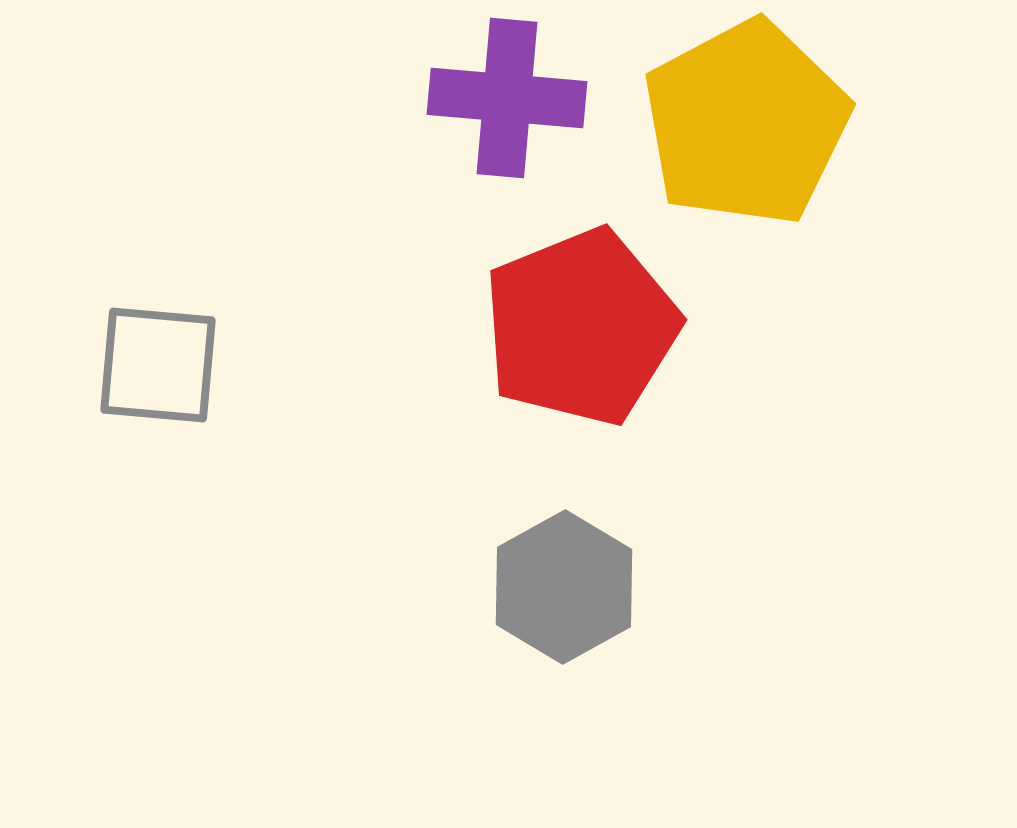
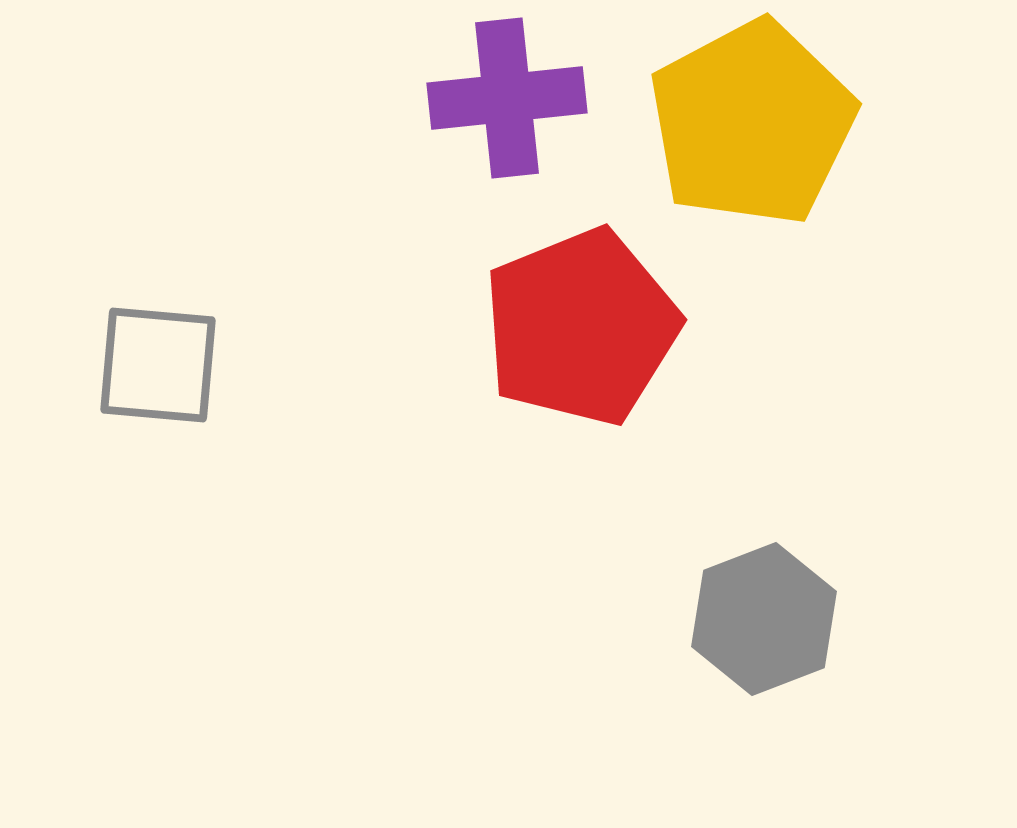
purple cross: rotated 11 degrees counterclockwise
yellow pentagon: moved 6 px right
gray hexagon: moved 200 px right, 32 px down; rotated 8 degrees clockwise
